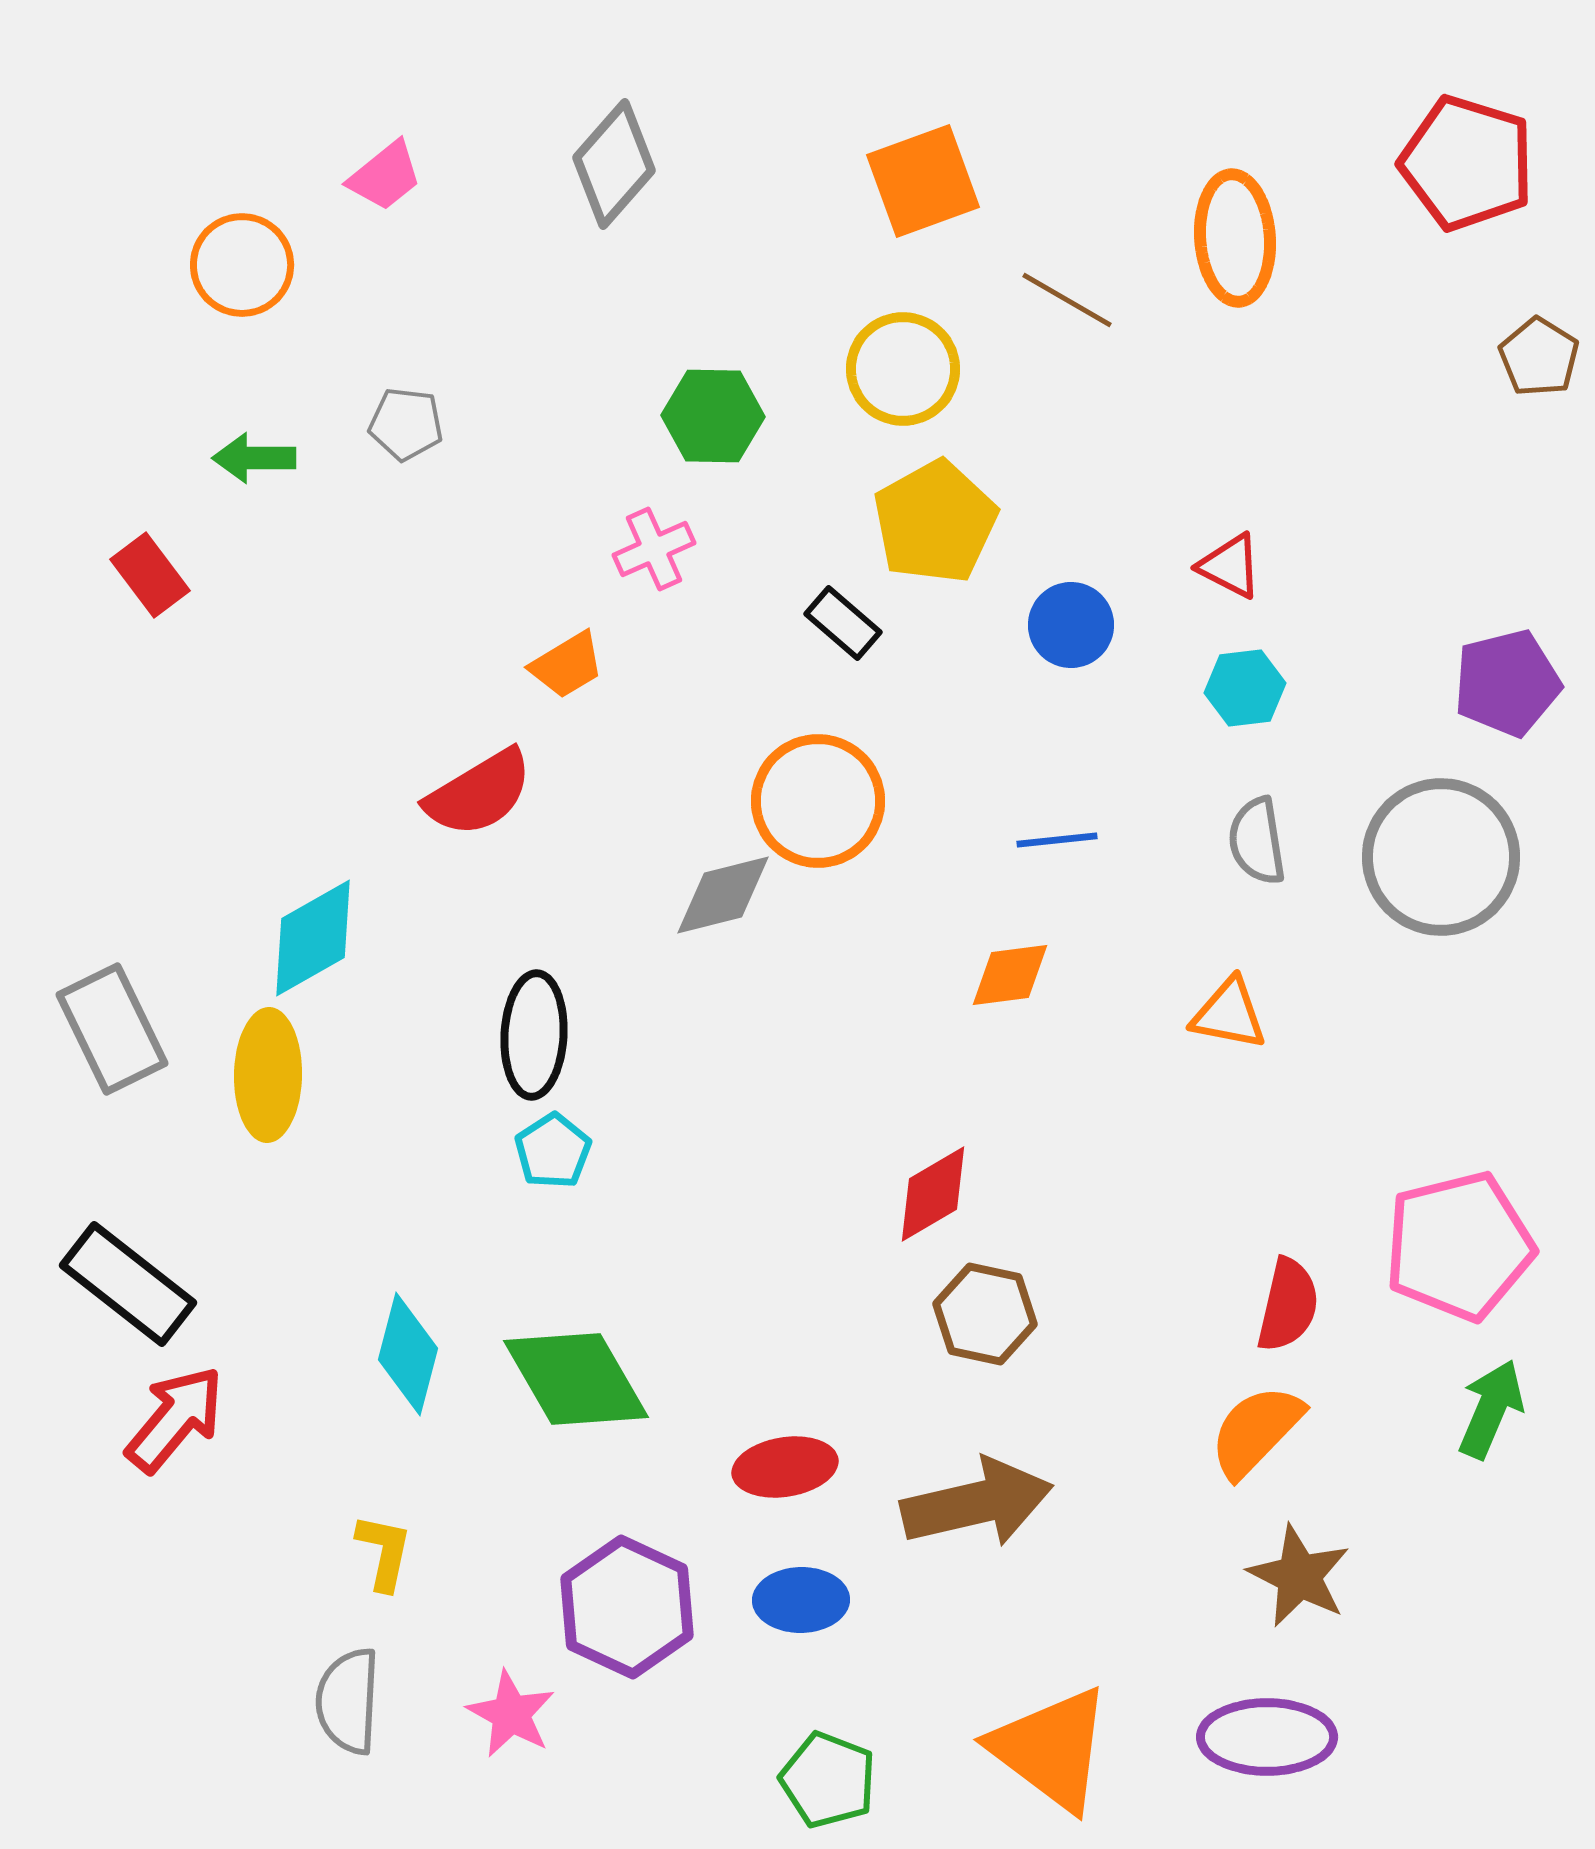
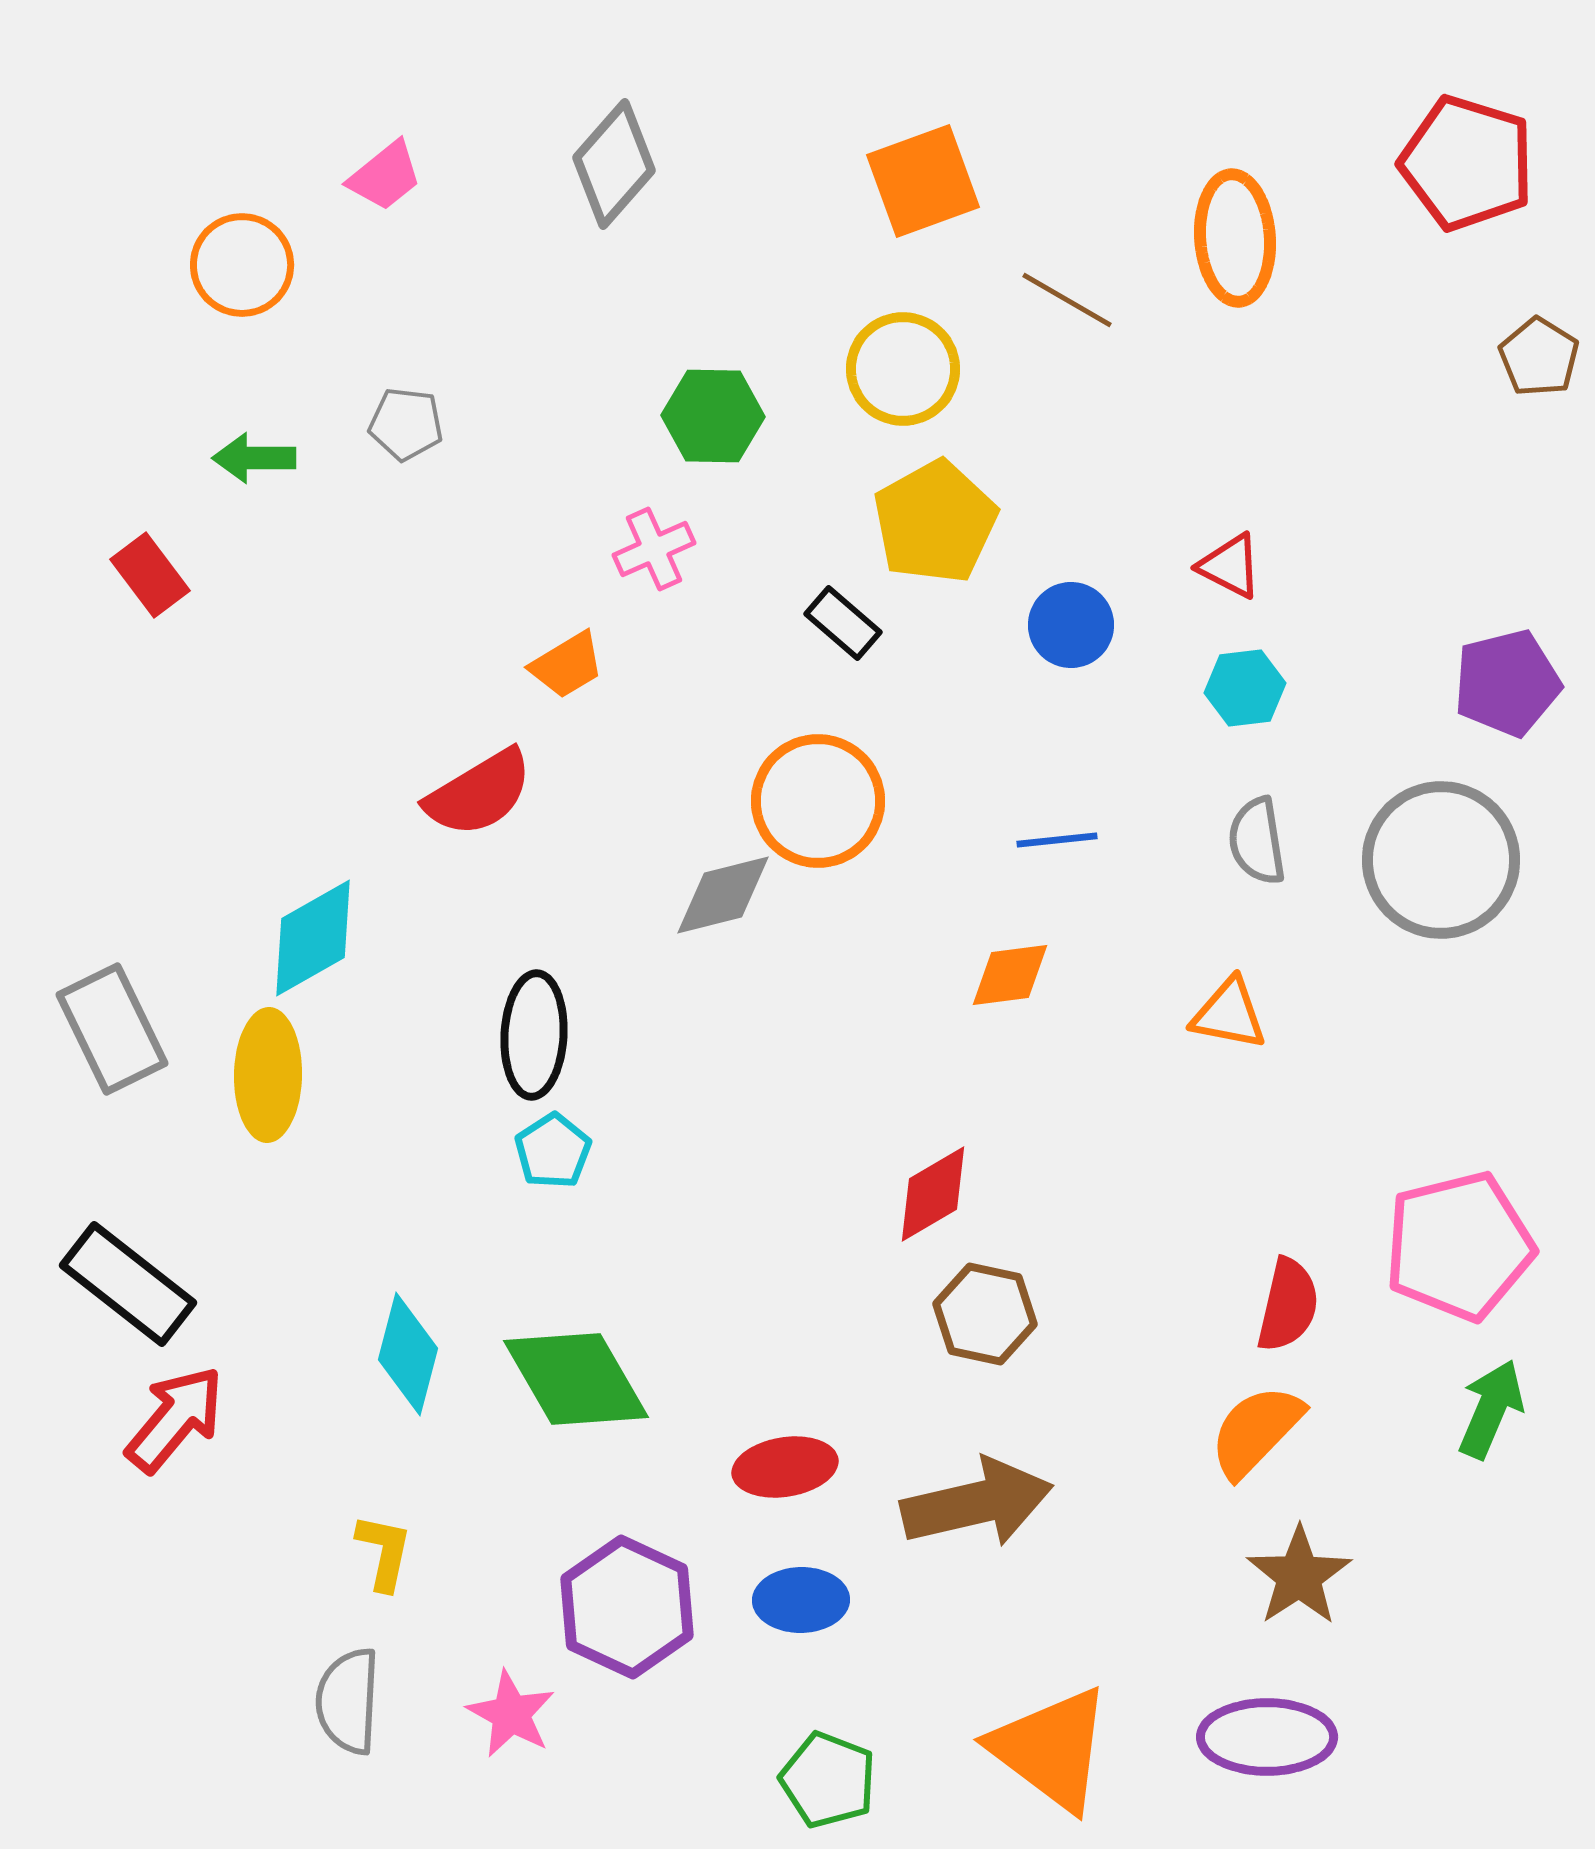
gray circle at (1441, 857): moved 3 px down
brown star at (1299, 1576): rotated 12 degrees clockwise
